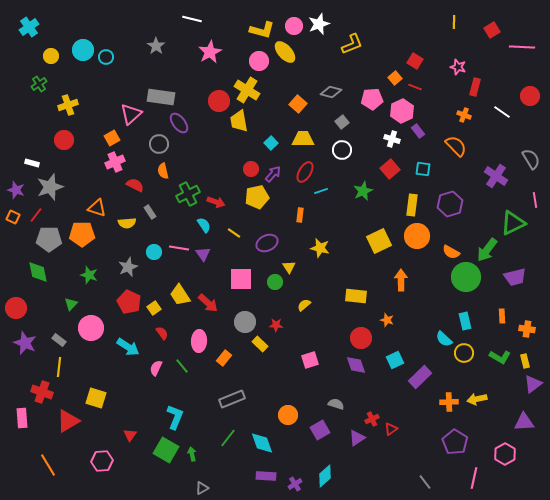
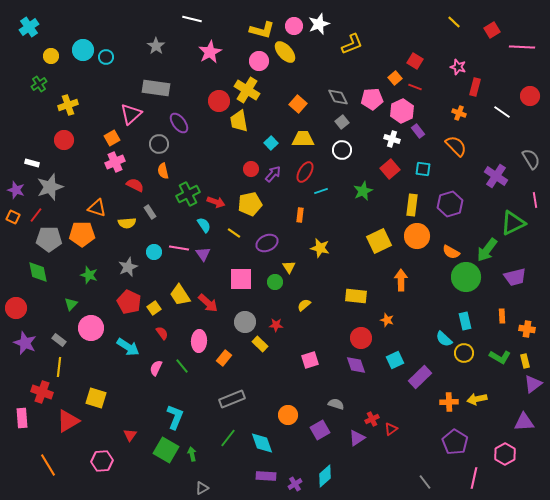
yellow line at (454, 22): rotated 48 degrees counterclockwise
gray diamond at (331, 92): moved 7 px right, 5 px down; rotated 50 degrees clockwise
gray rectangle at (161, 97): moved 5 px left, 9 px up
orange cross at (464, 115): moved 5 px left, 2 px up
yellow pentagon at (257, 197): moved 7 px left, 7 px down
